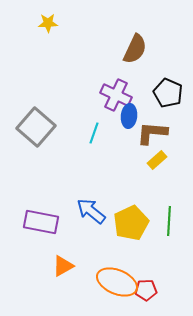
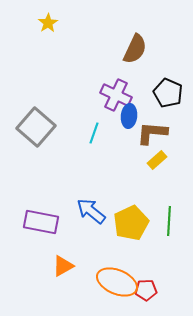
yellow star: rotated 30 degrees counterclockwise
